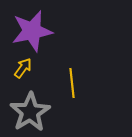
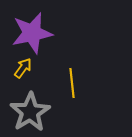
purple star: moved 2 px down
